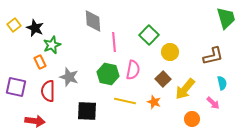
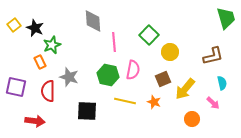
green hexagon: moved 1 px down
brown square: rotated 21 degrees clockwise
